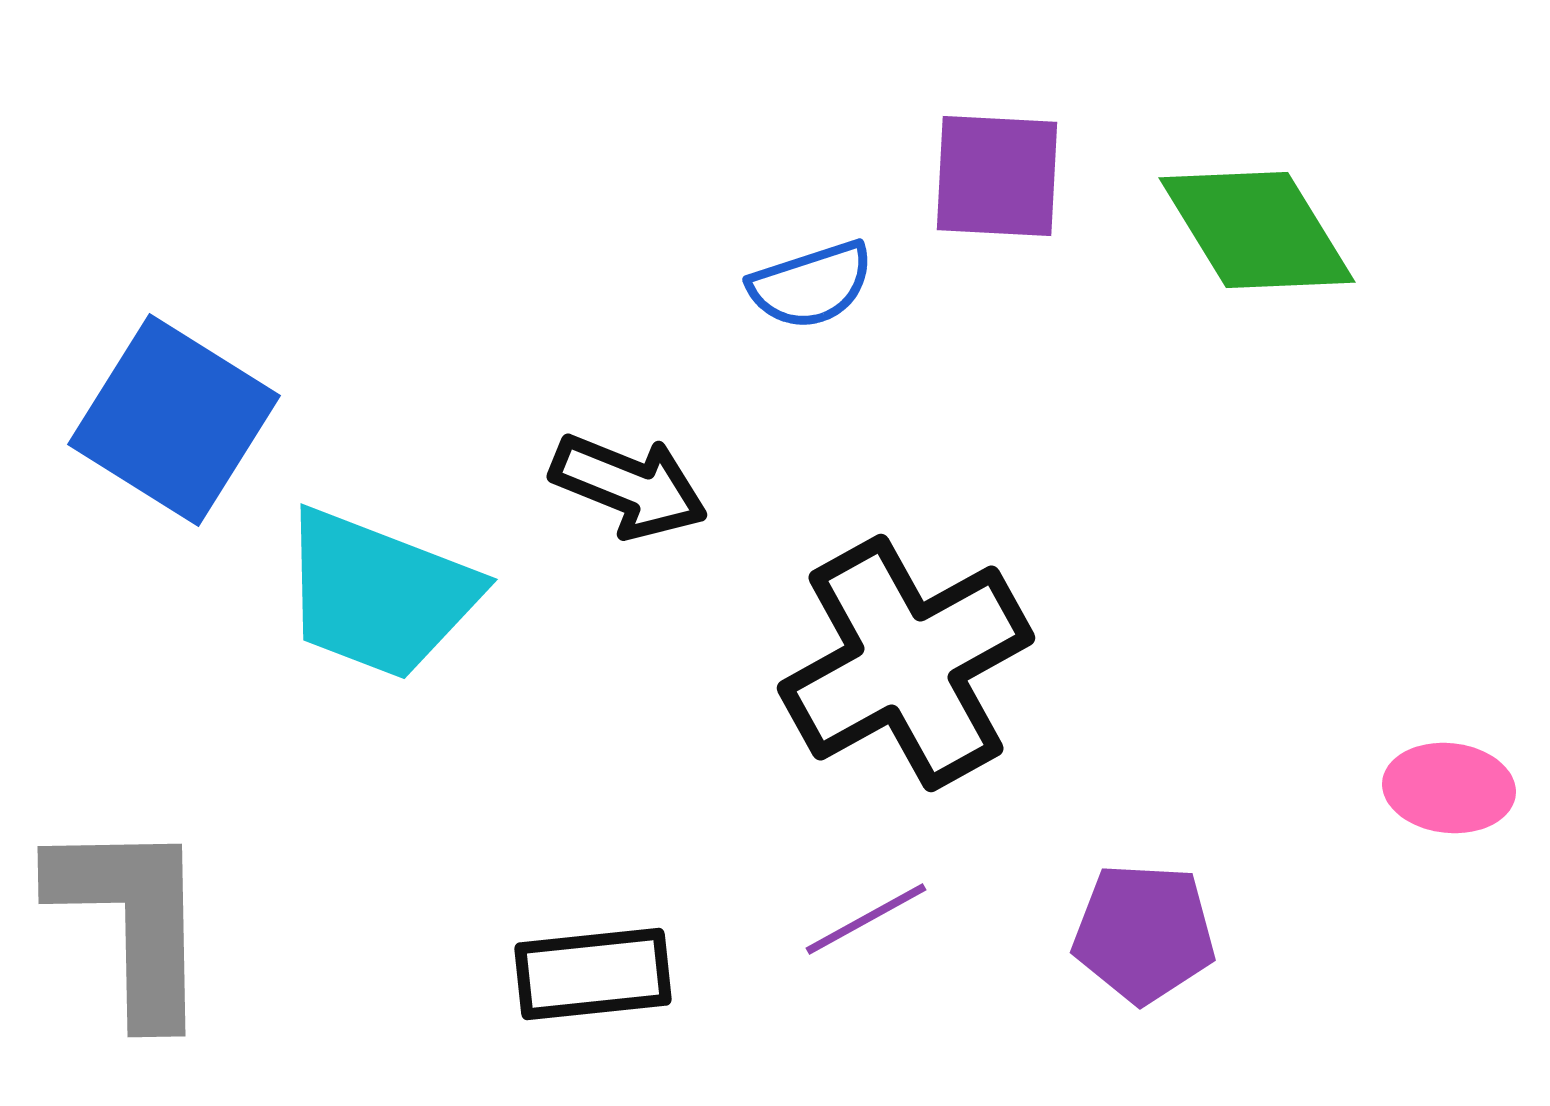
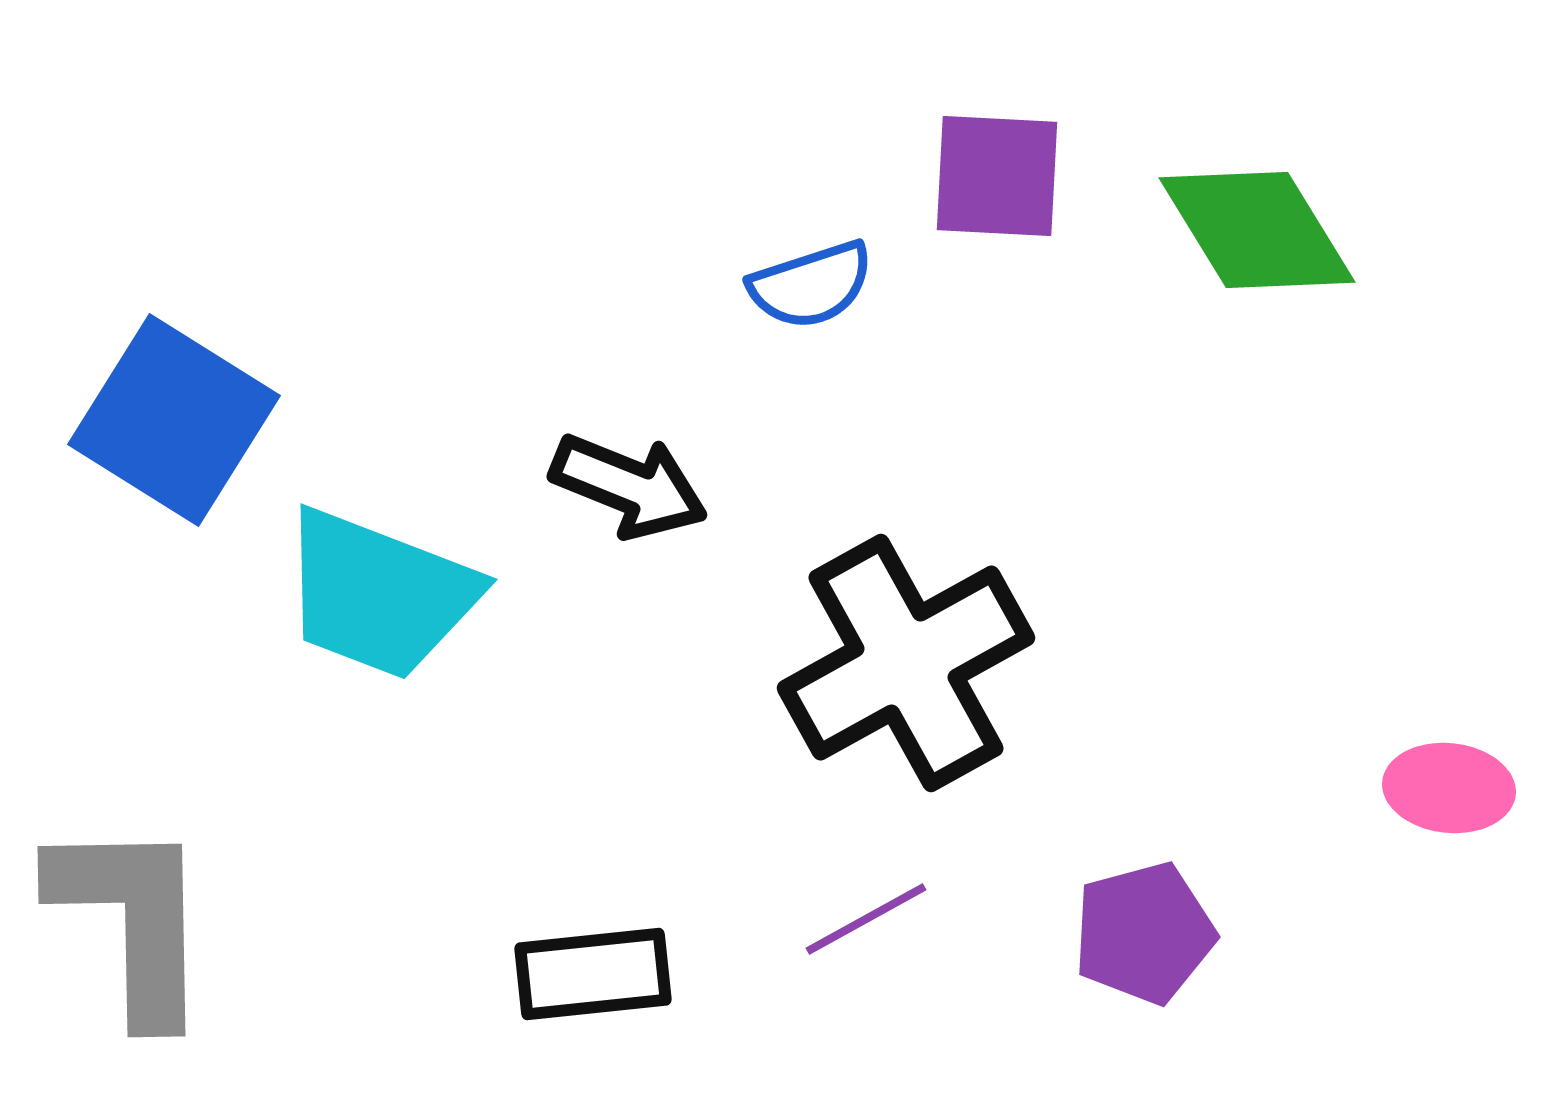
purple pentagon: rotated 18 degrees counterclockwise
